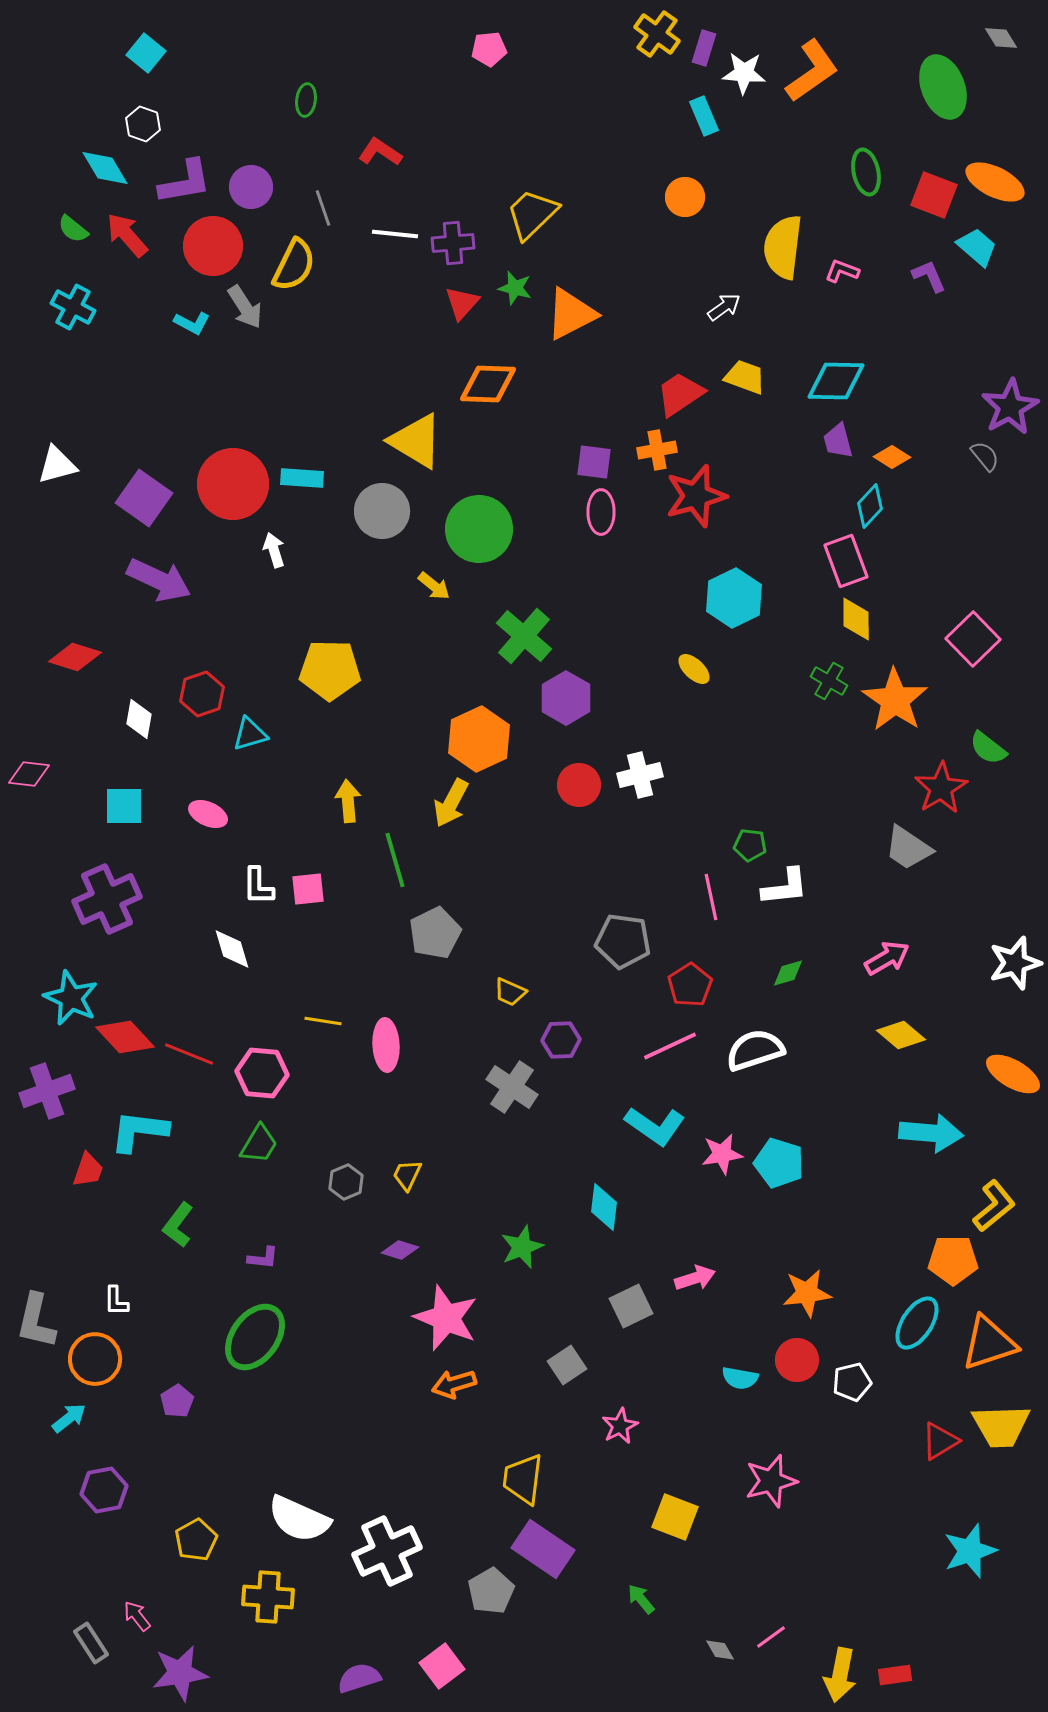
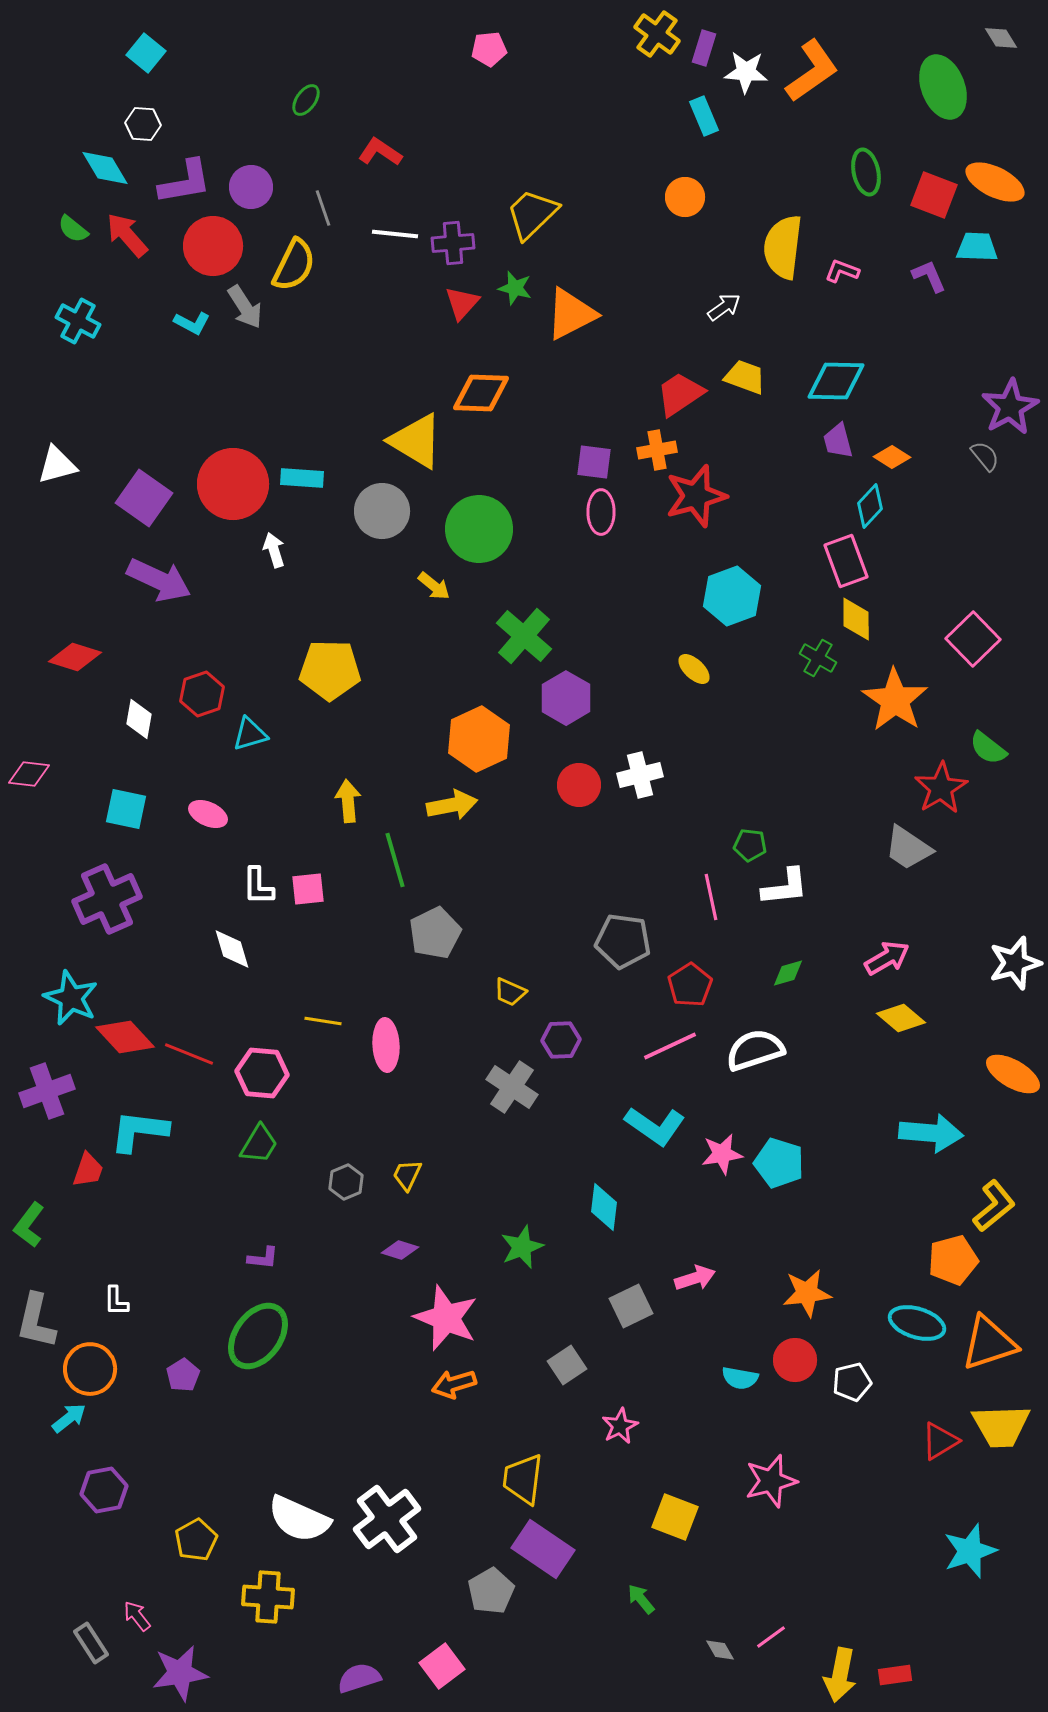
white star at (744, 73): moved 2 px right, 1 px up
green ellipse at (306, 100): rotated 28 degrees clockwise
white hexagon at (143, 124): rotated 16 degrees counterclockwise
cyan trapezoid at (977, 247): rotated 39 degrees counterclockwise
cyan cross at (73, 307): moved 5 px right, 14 px down
orange diamond at (488, 384): moved 7 px left, 9 px down
cyan hexagon at (734, 598): moved 2 px left, 2 px up; rotated 6 degrees clockwise
green cross at (829, 681): moved 11 px left, 23 px up
yellow arrow at (451, 803): moved 1 px right, 2 px down; rotated 129 degrees counterclockwise
cyan square at (124, 806): moved 2 px right, 3 px down; rotated 12 degrees clockwise
yellow diamond at (901, 1035): moved 17 px up
green L-shape at (178, 1225): moved 149 px left
orange pentagon at (953, 1260): rotated 15 degrees counterclockwise
cyan ellipse at (917, 1323): rotated 74 degrees clockwise
green ellipse at (255, 1337): moved 3 px right, 1 px up
orange circle at (95, 1359): moved 5 px left, 10 px down
red circle at (797, 1360): moved 2 px left
purple pentagon at (177, 1401): moved 6 px right, 26 px up
white cross at (387, 1551): moved 32 px up; rotated 12 degrees counterclockwise
